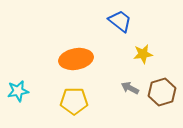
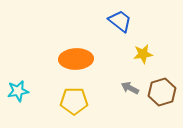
orange ellipse: rotated 8 degrees clockwise
